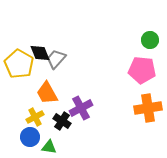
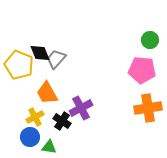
yellow pentagon: moved 1 px down; rotated 8 degrees counterclockwise
